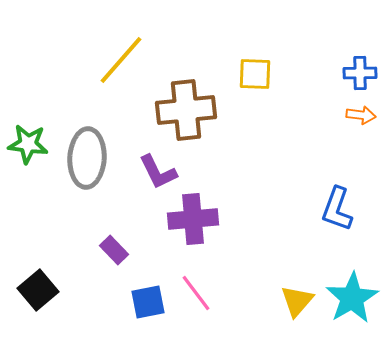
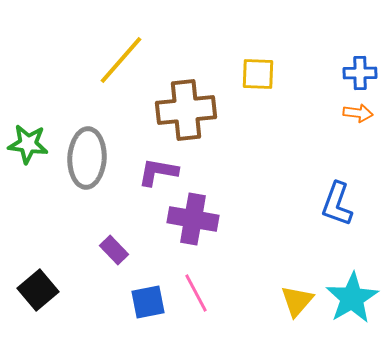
yellow square: moved 3 px right
orange arrow: moved 3 px left, 2 px up
purple L-shape: rotated 126 degrees clockwise
blue L-shape: moved 5 px up
purple cross: rotated 15 degrees clockwise
pink line: rotated 9 degrees clockwise
